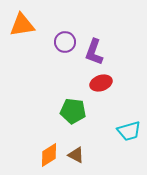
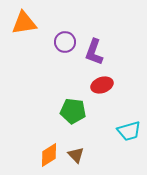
orange triangle: moved 2 px right, 2 px up
red ellipse: moved 1 px right, 2 px down
brown triangle: rotated 18 degrees clockwise
